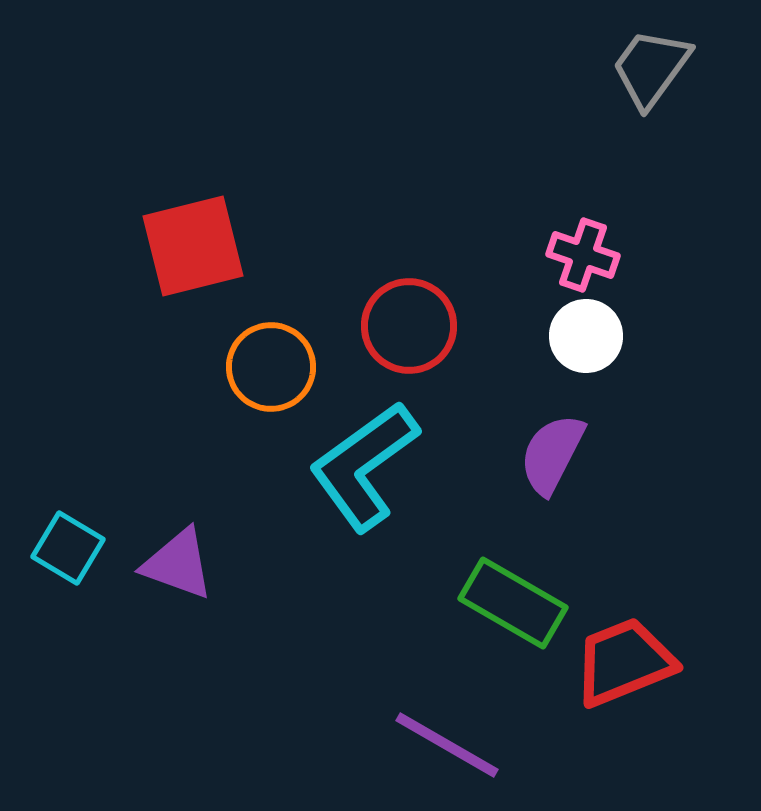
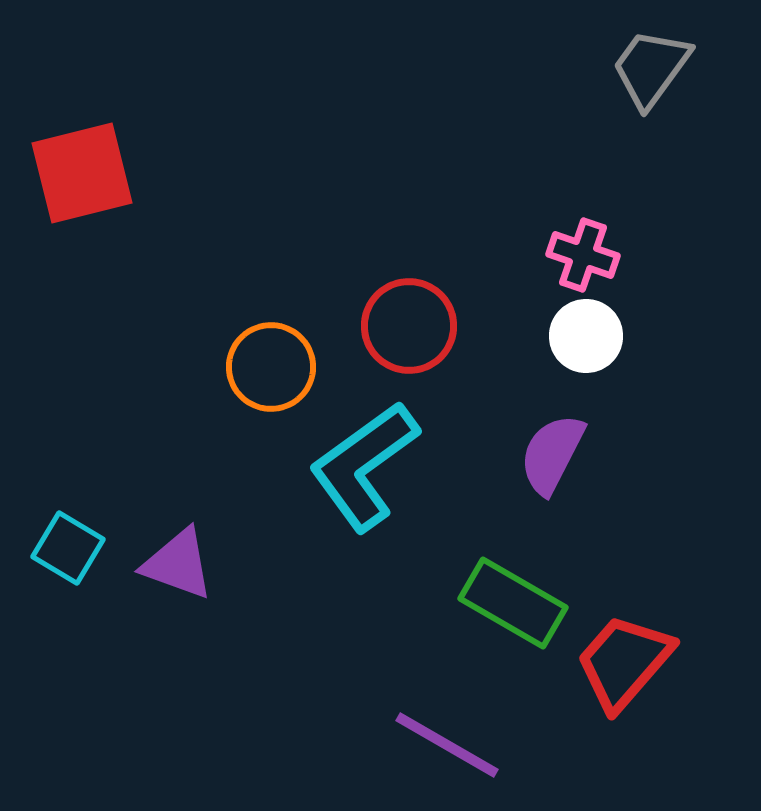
red square: moved 111 px left, 73 px up
red trapezoid: rotated 27 degrees counterclockwise
